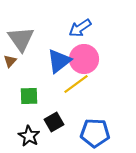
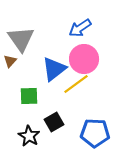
blue triangle: moved 5 px left, 8 px down
